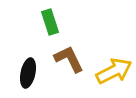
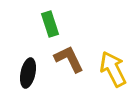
green rectangle: moved 2 px down
yellow arrow: moved 1 px left, 2 px up; rotated 90 degrees counterclockwise
